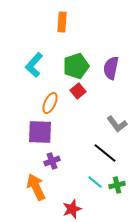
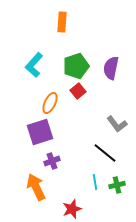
purple square: rotated 20 degrees counterclockwise
cyan line: rotated 42 degrees clockwise
